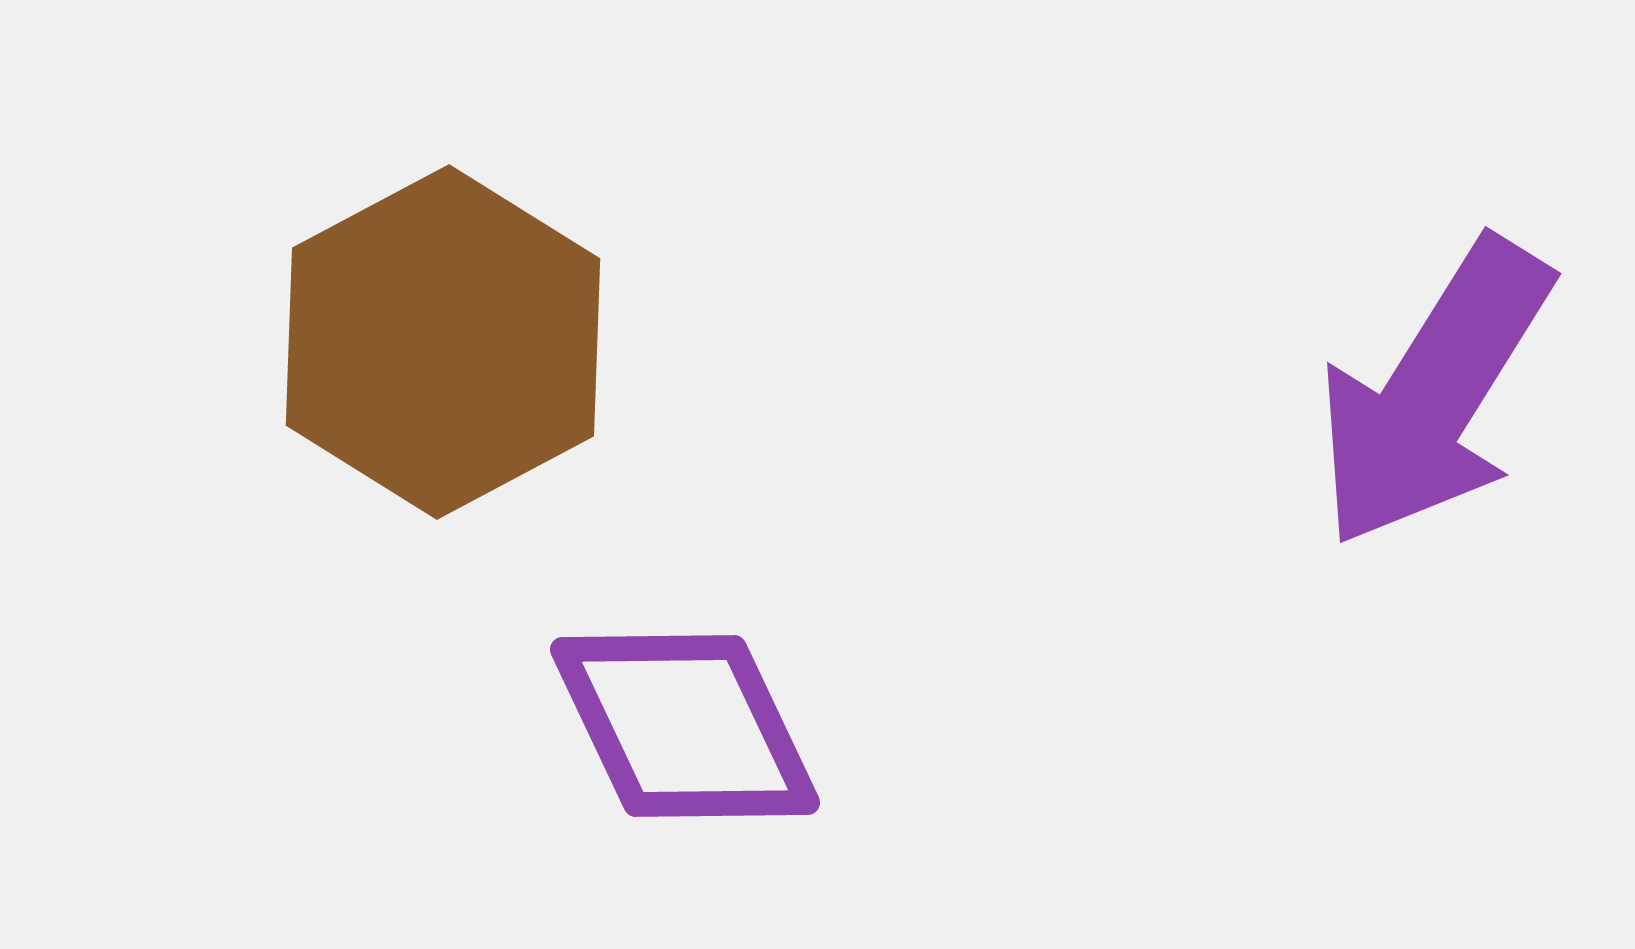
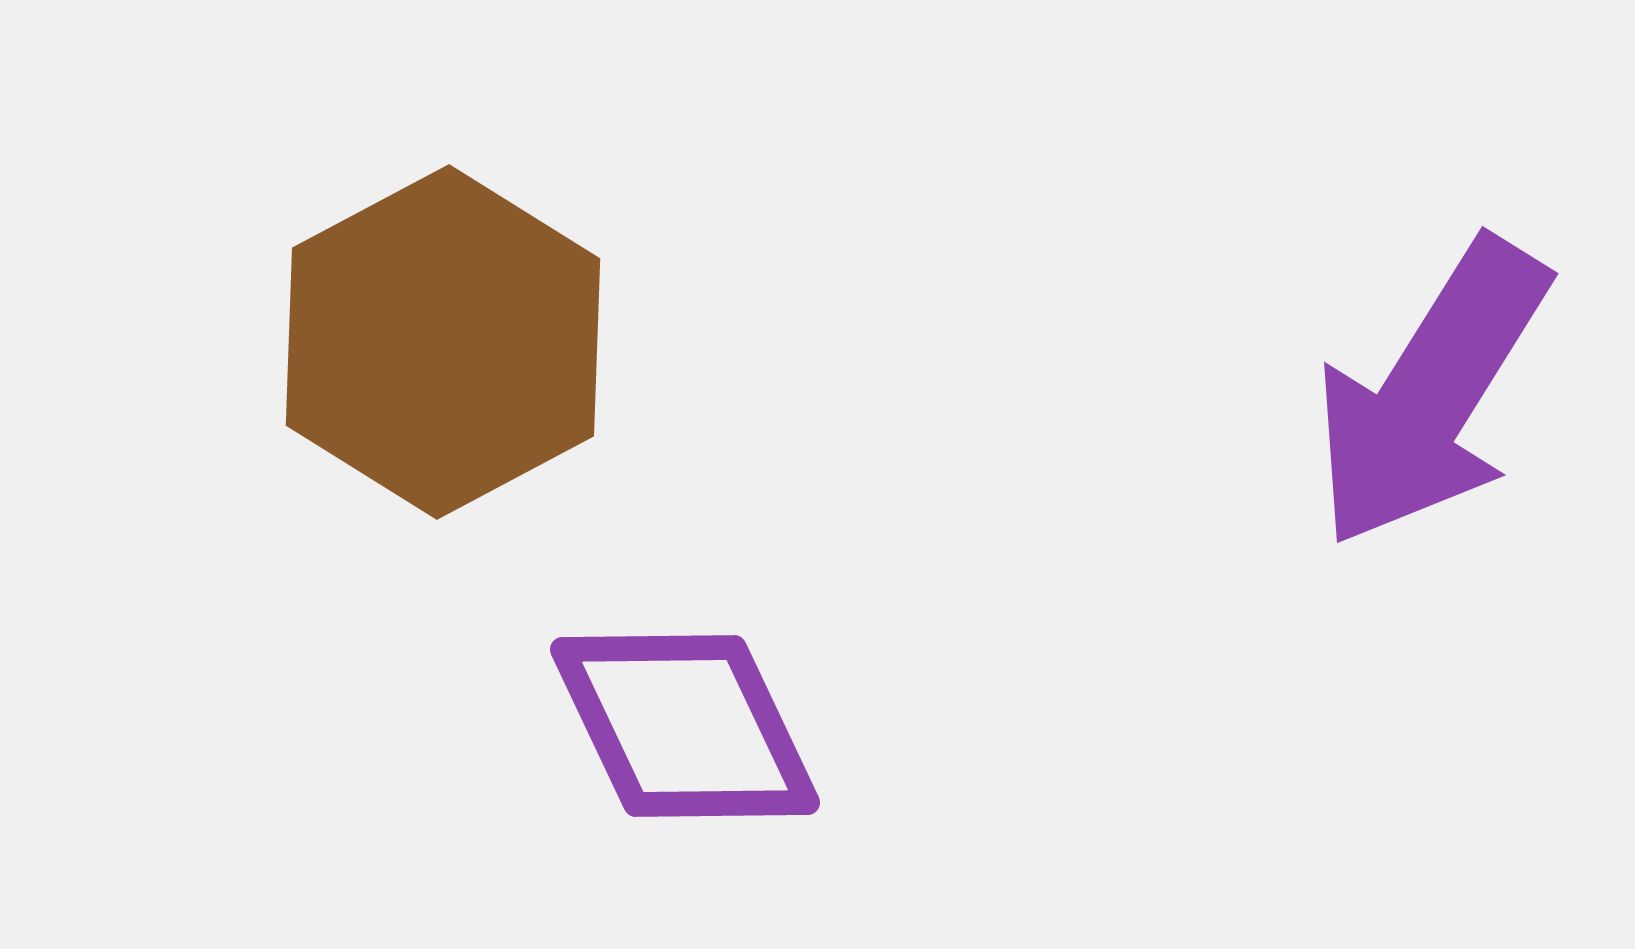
purple arrow: moved 3 px left
